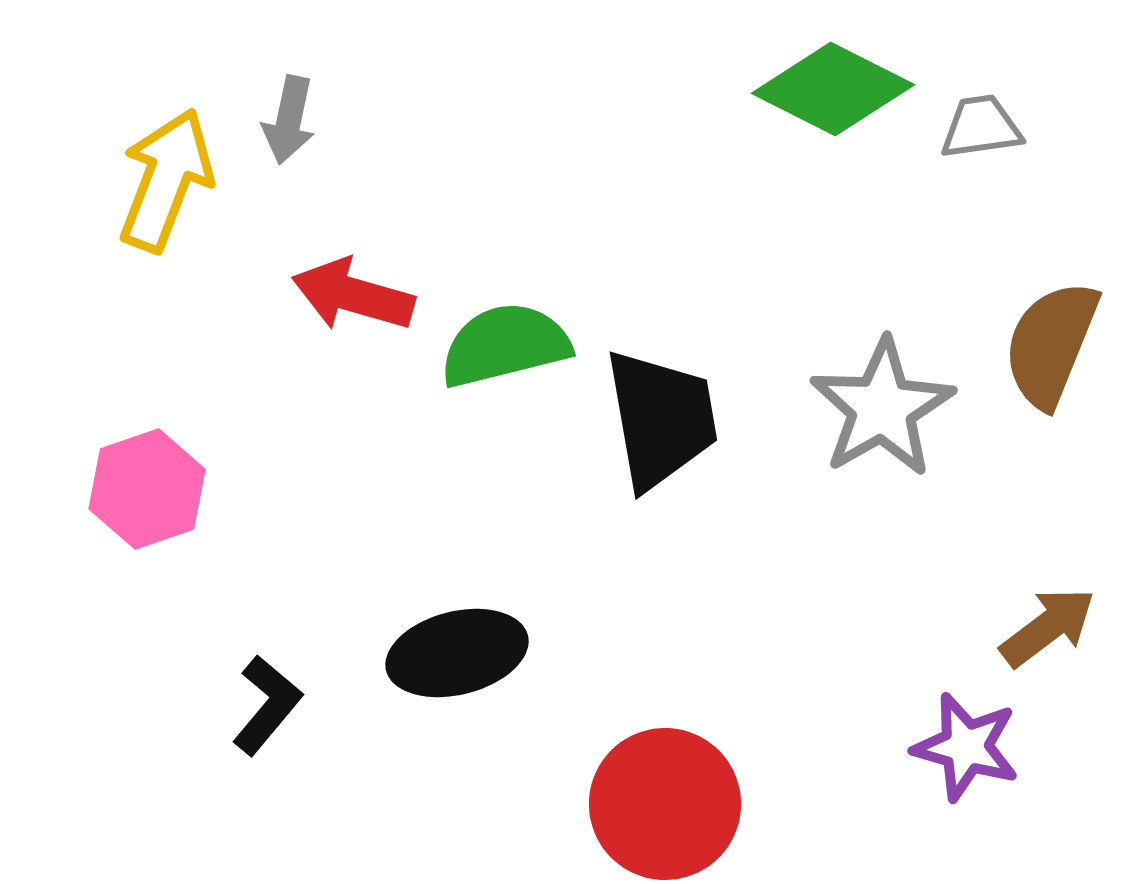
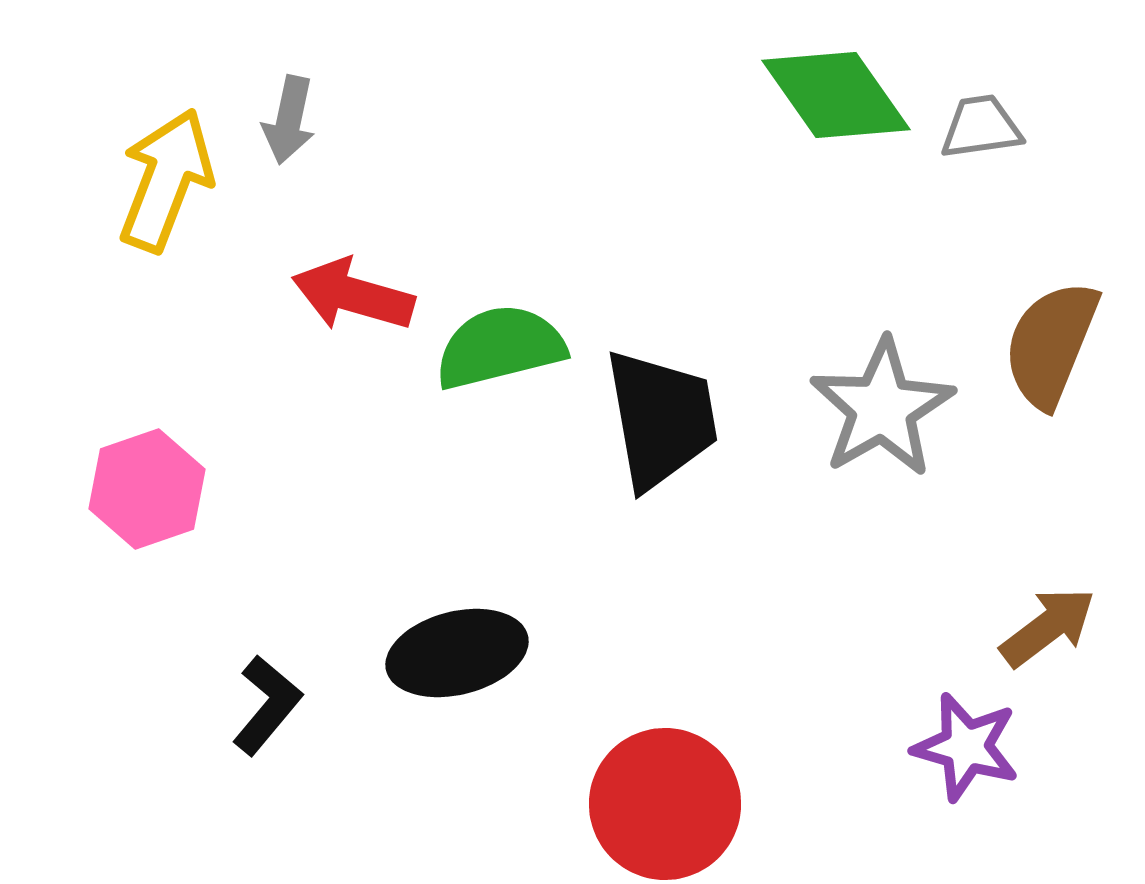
green diamond: moved 3 px right, 6 px down; rotated 28 degrees clockwise
green semicircle: moved 5 px left, 2 px down
